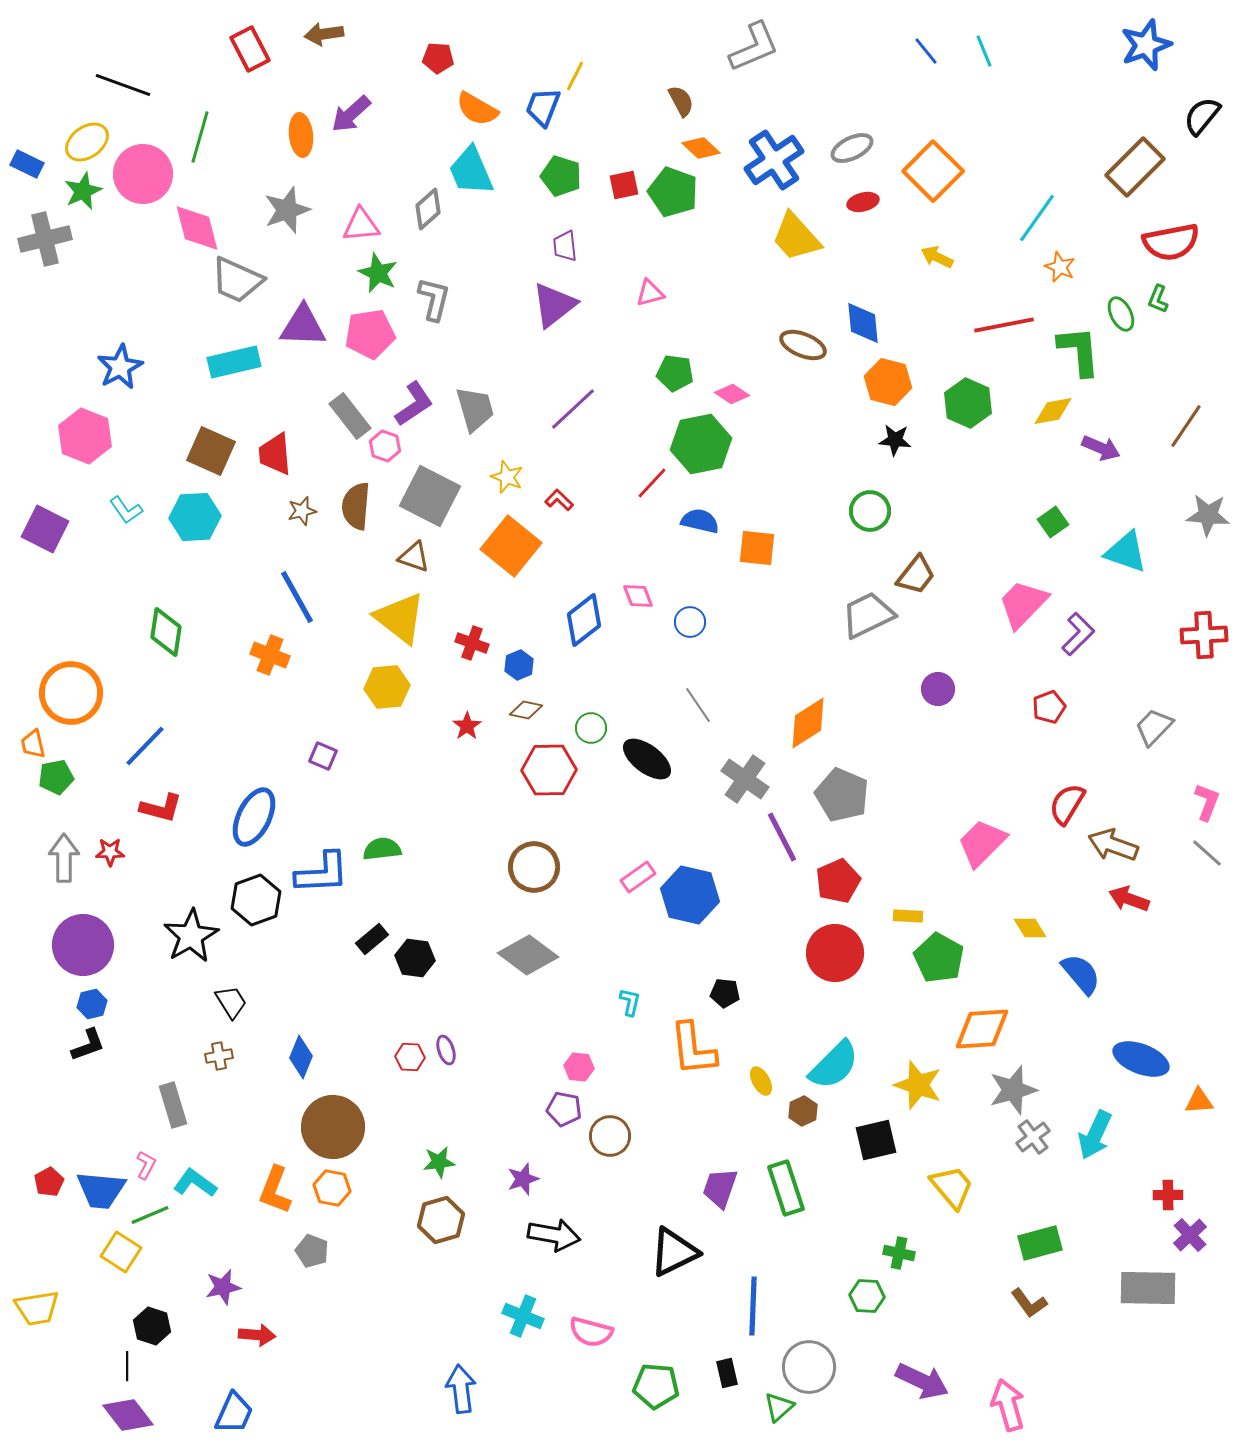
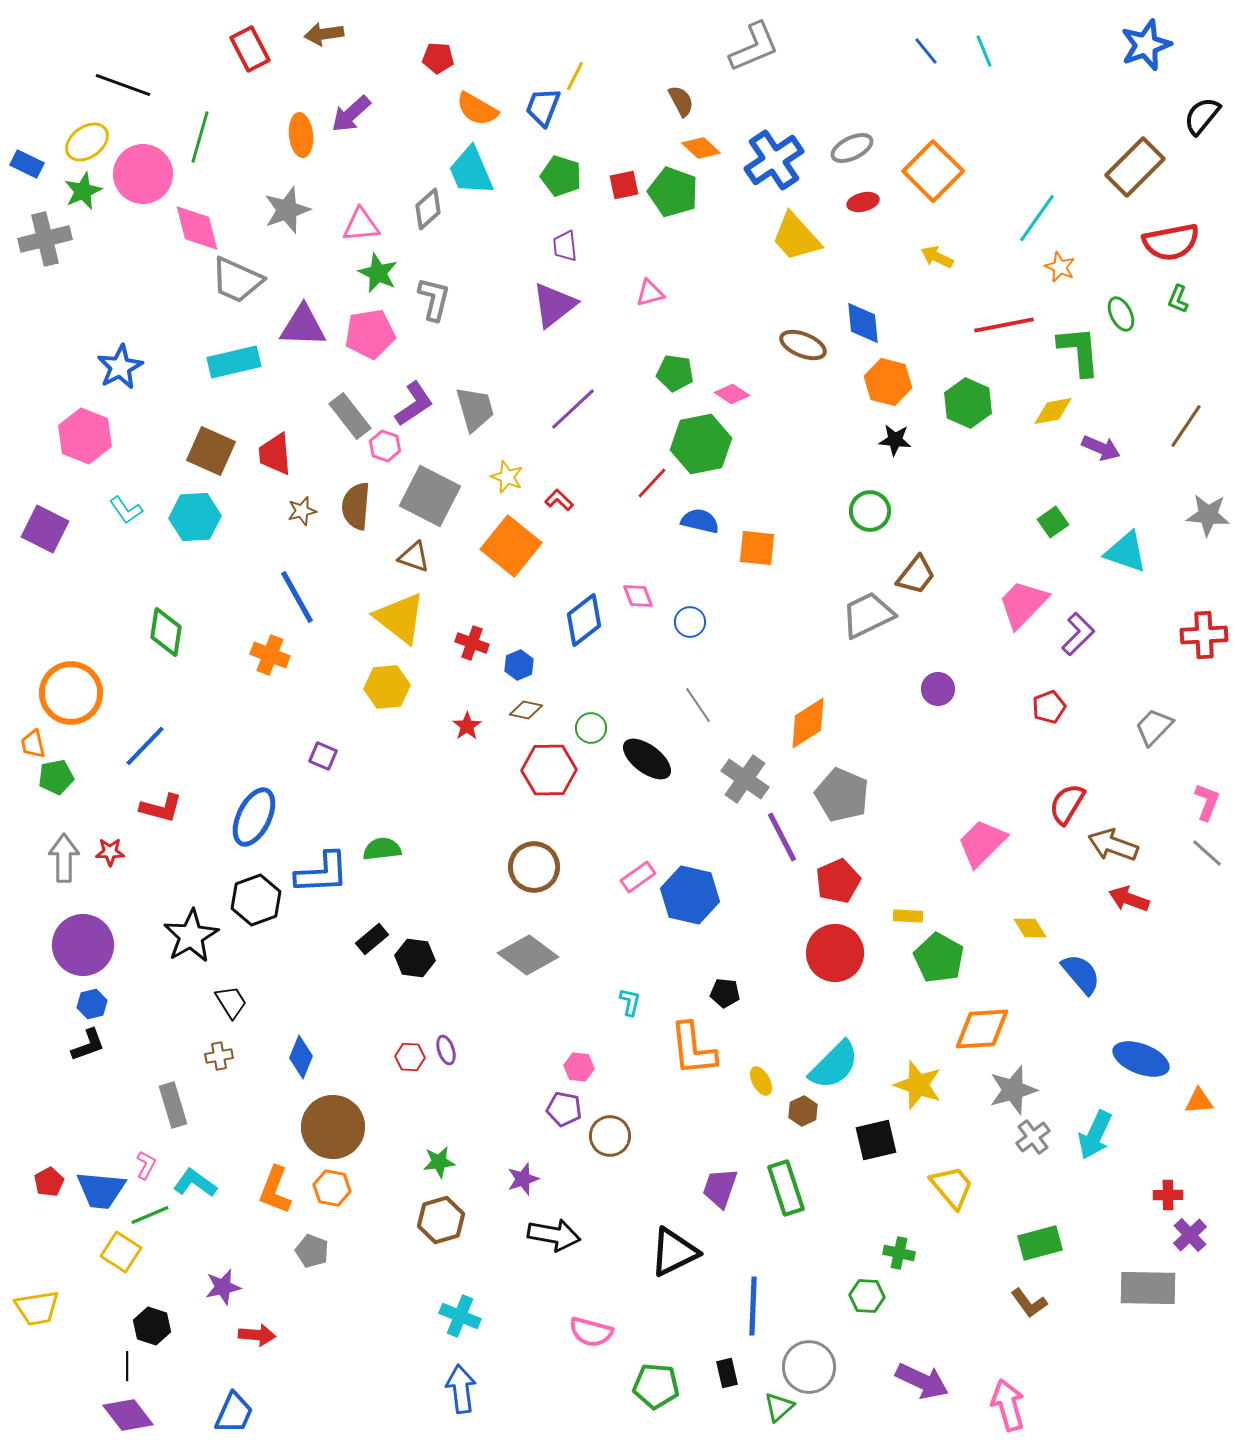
green L-shape at (1158, 299): moved 20 px right
cyan cross at (523, 1316): moved 63 px left
